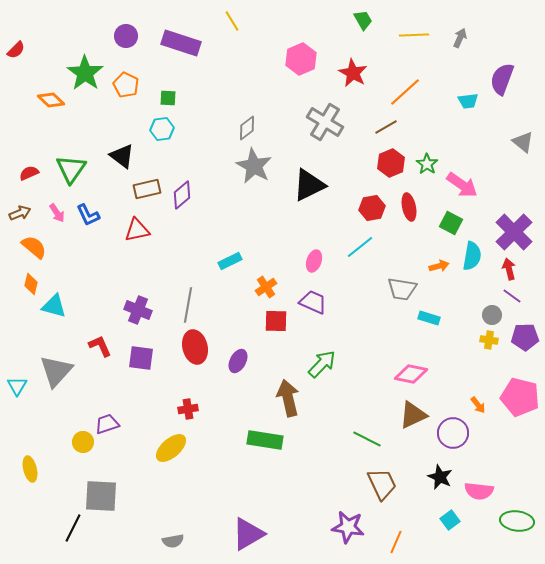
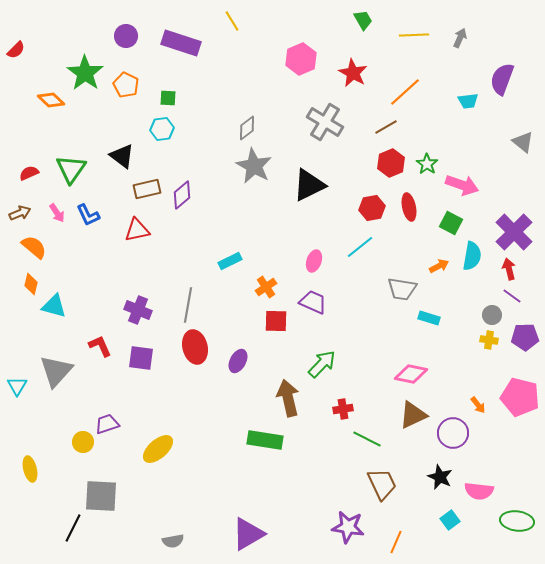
pink arrow at (462, 185): rotated 16 degrees counterclockwise
orange arrow at (439, 266): rotated 12 degrees counterclockwise
red cross at (188, 409): moved 155 px right
yellow ellipse at (171, 448): moved 13 px left, 1 px down
